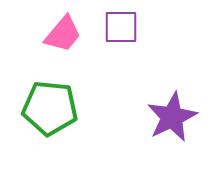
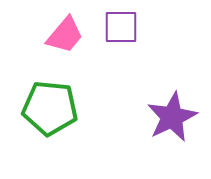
pink trapezoid: moved 2 px right, 1 px down
